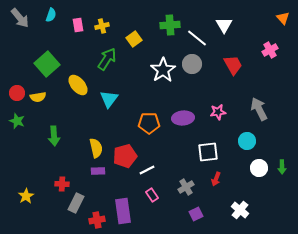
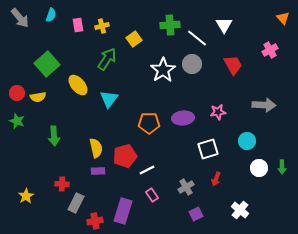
gray arrow at (259, 109): moved 5 px right, 4 px up; rotated 120 degrees clockwise
white square at (208, 152): moved 3 px up; rotated 10 degrees counterclockwise
purple rectangle at (123, 211): rotated 25 degrees clockwise
red cross at (97, 220): moved 2 px left, 1 px down
